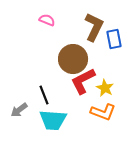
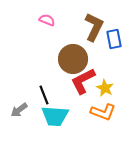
cyan trapezoid: moved 2 px right, 4 px up
